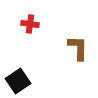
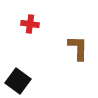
black square: rotated 20 degrees counterclockwise
